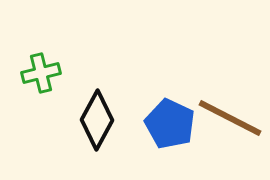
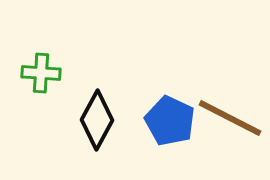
green cross: rotated 18 degrees clockwise
blue pentagon: moved 3 px up
